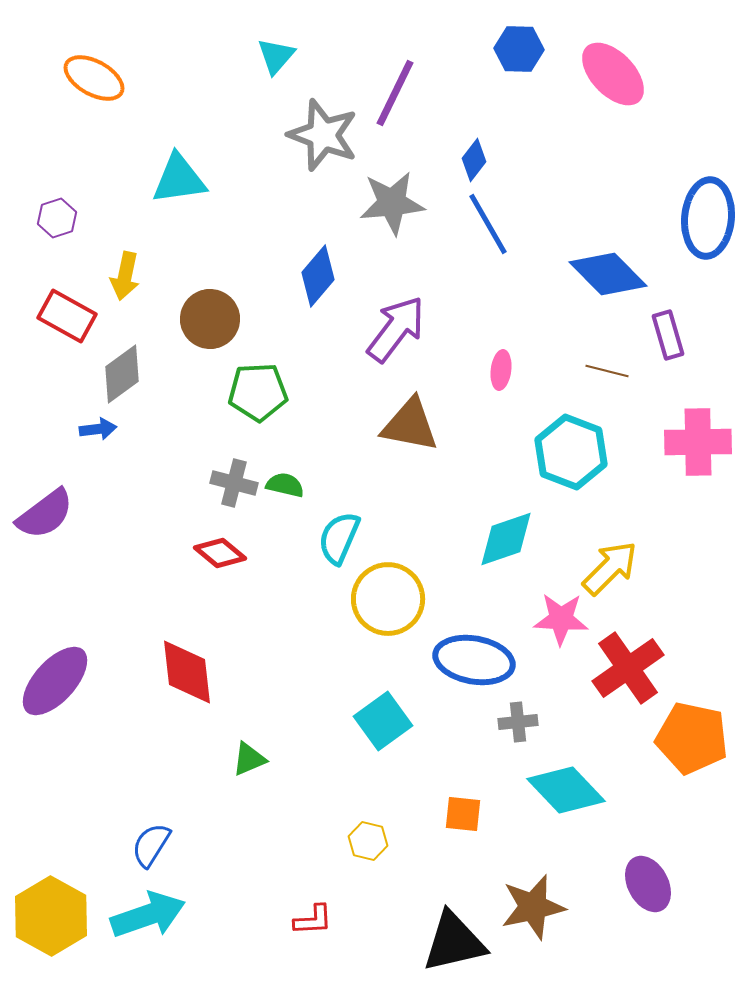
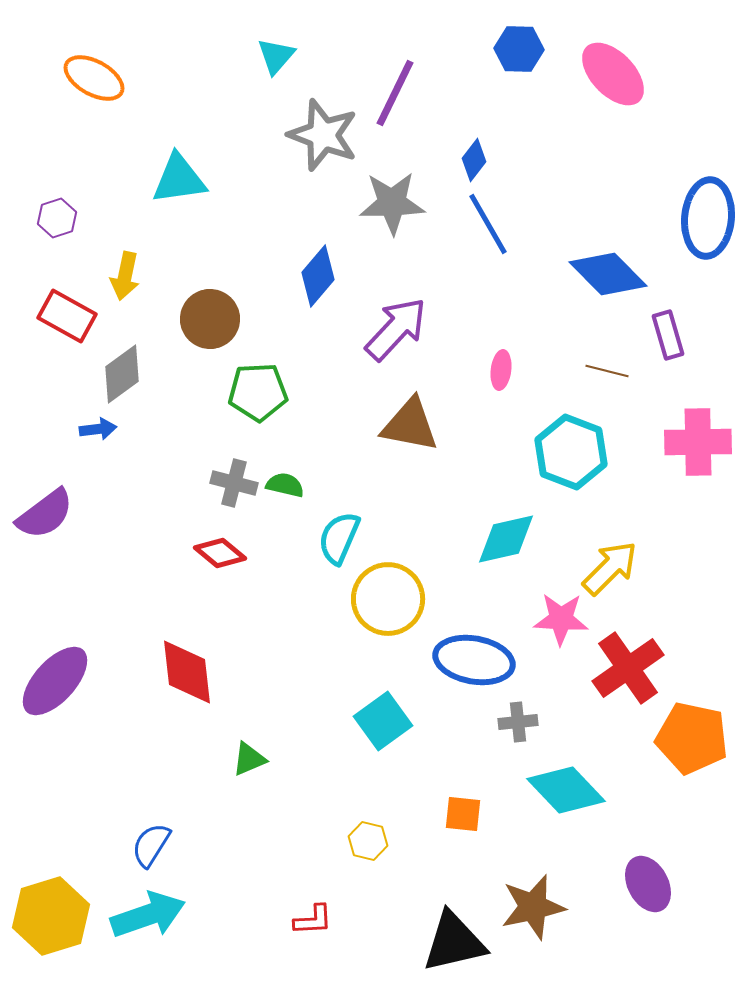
gray star at (392, 203): rotated 4 degrees clockwise
purple arrow at (396, 329): rotated 6 degrees clockwise
cyan diamond at (506, 539): rotated 6 degrees clockwise
yellow hexagon at (51, 916): rotated 14 degrees clockwise
